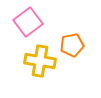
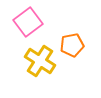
yellow cross: rotated 24 degrees clockwise
